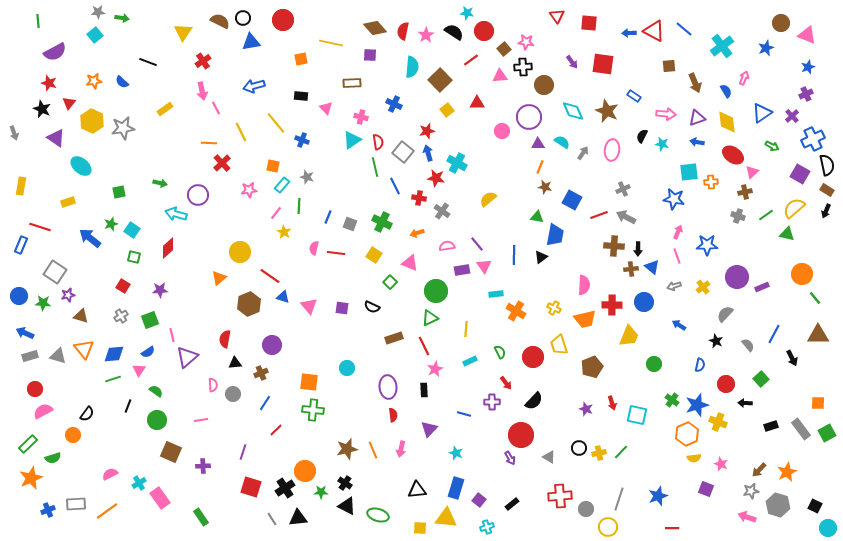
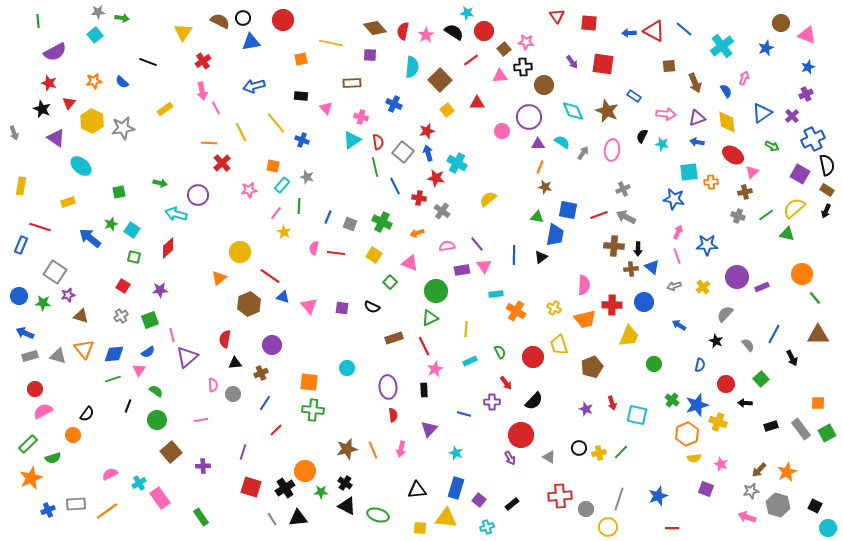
blue square at (572, 200): moved 4 px left, 10 px down; rotated 18 degrees counterclockwise
brown square at (171, 452): rotated 25 degrees clockwise
